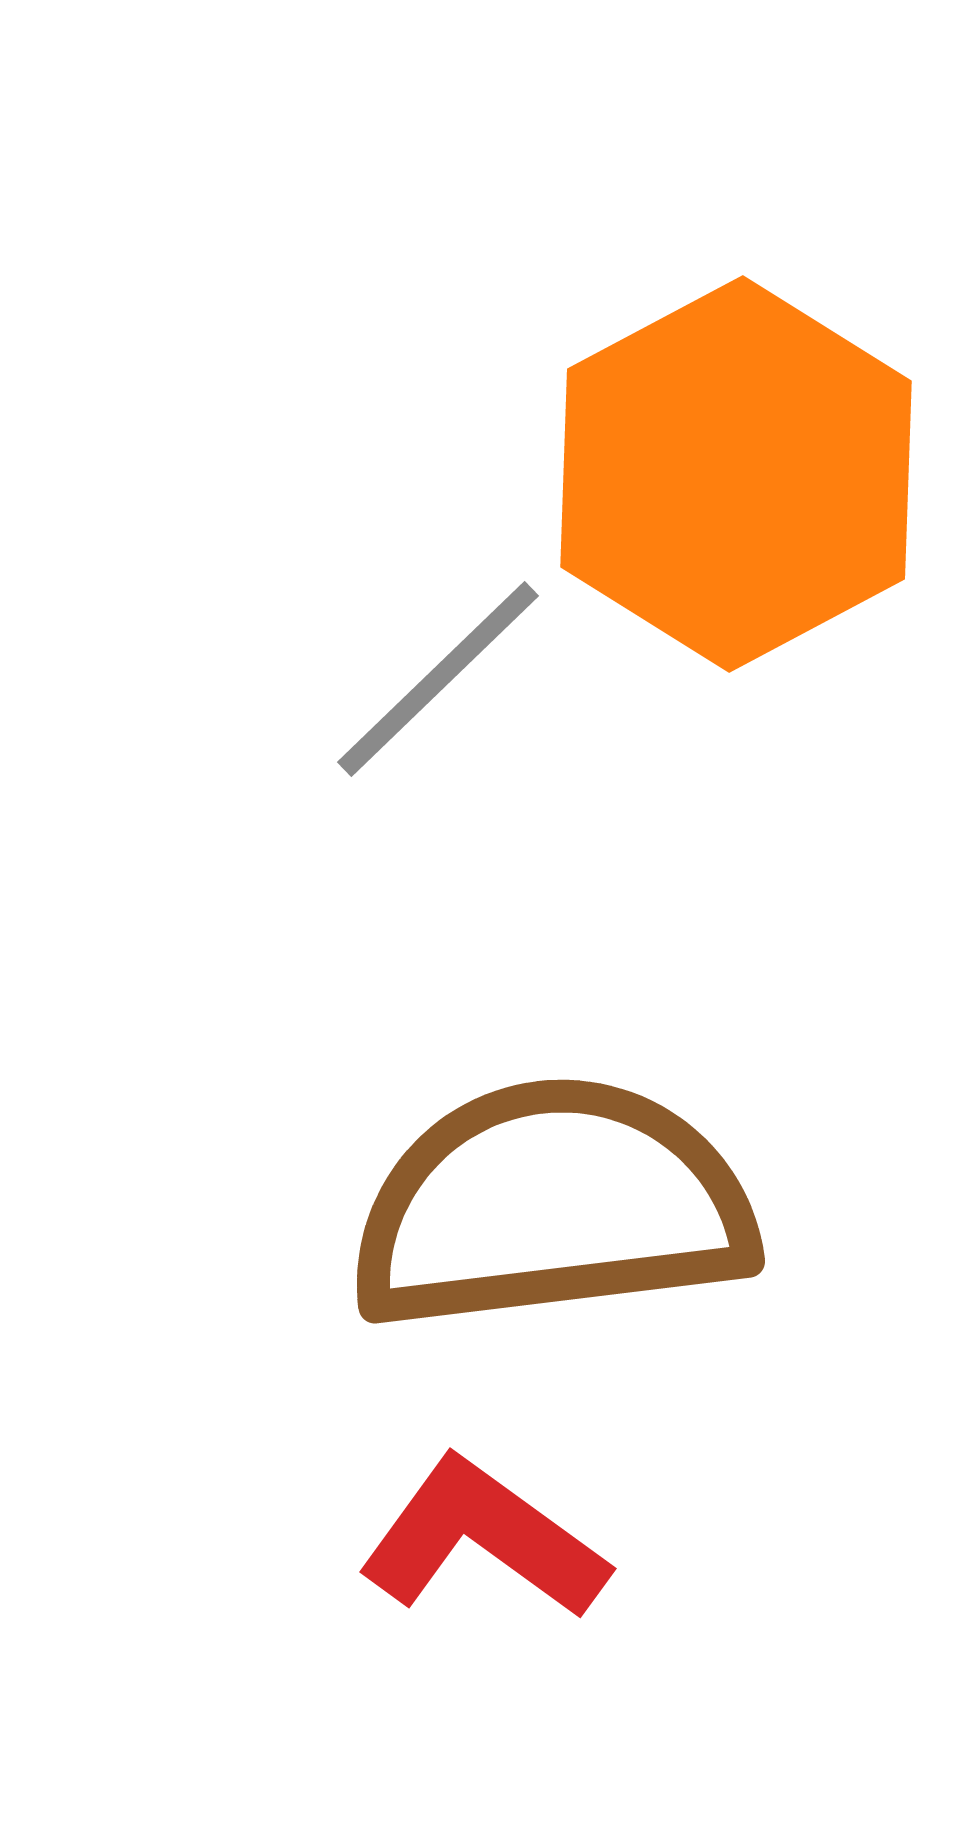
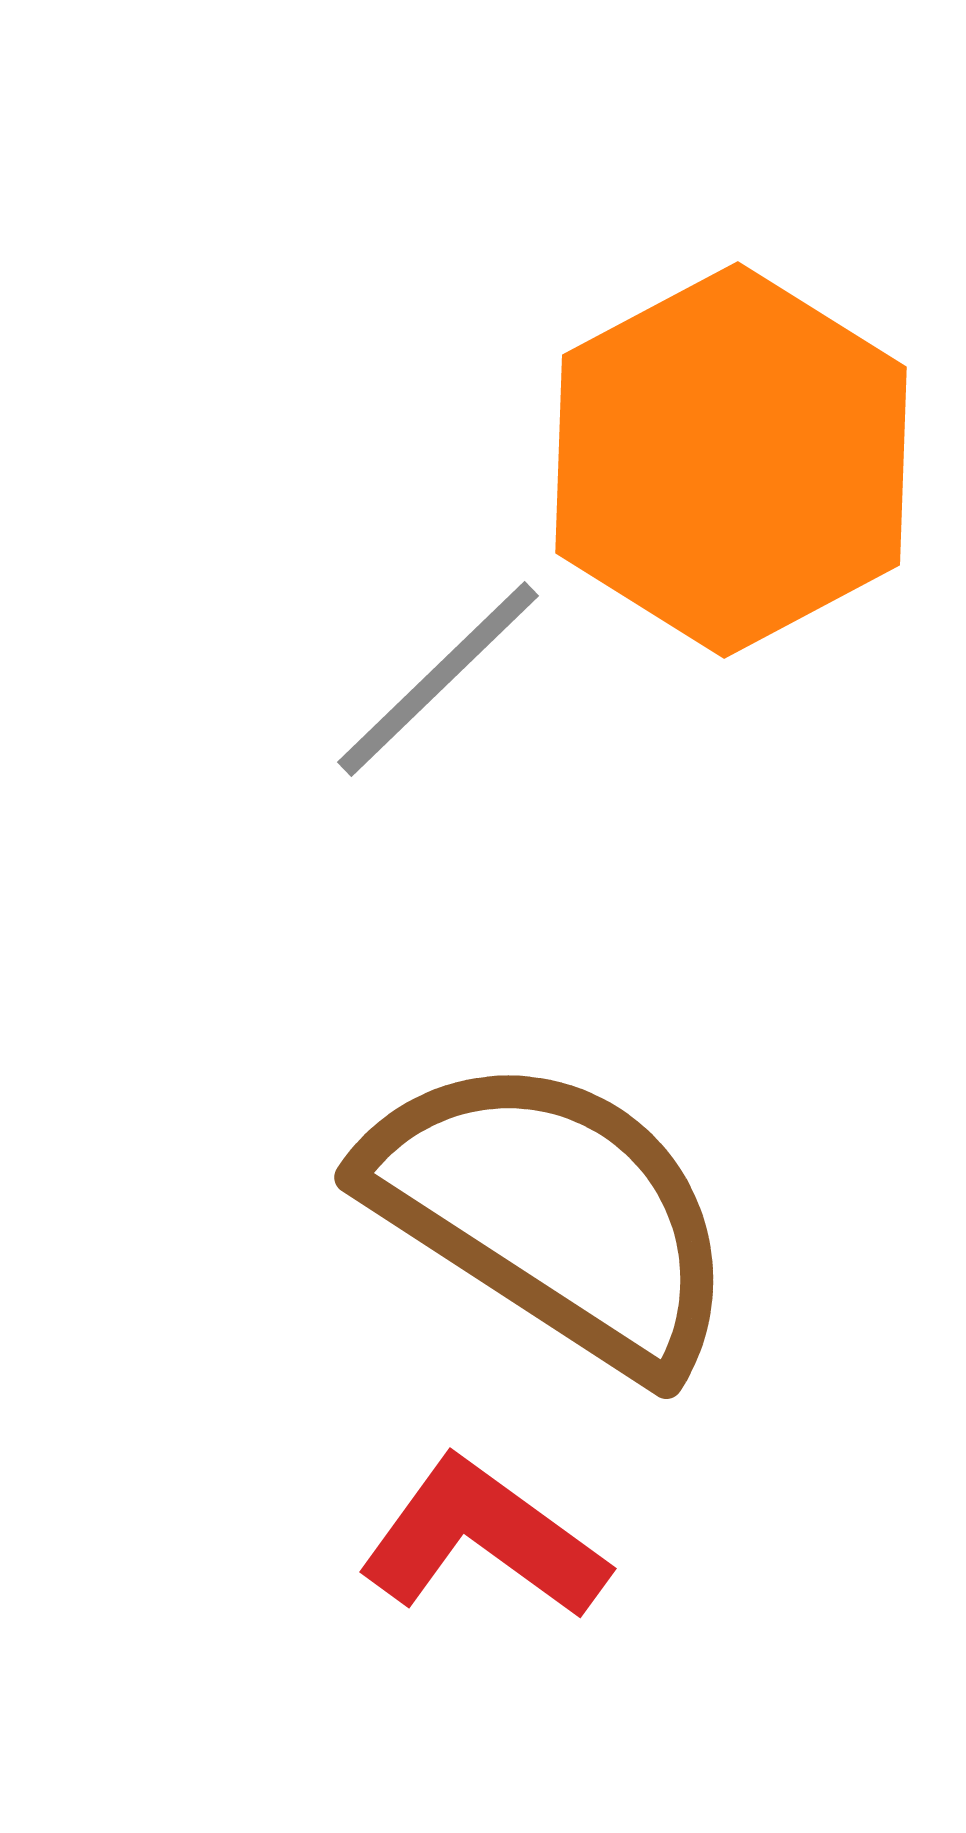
orange hexagon: moved 5 px left, 14 px up
brown semicircle: moved 8 px down; rotated 40 degrees clockwise
